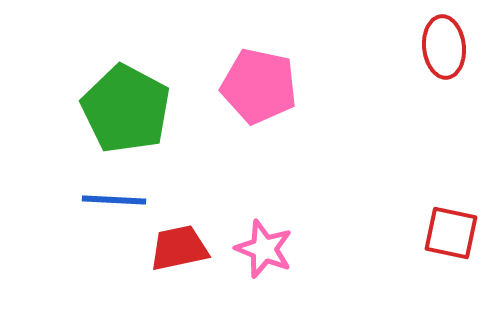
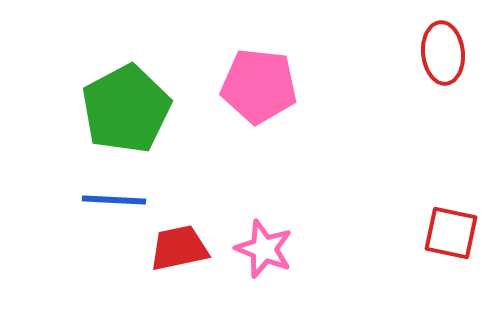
red ellipse: moved 1 px left, 6 px down
pink pentagon: rotated 6 degrees counterclockwise
green pentagon: rotated 16 degrees clockwise
